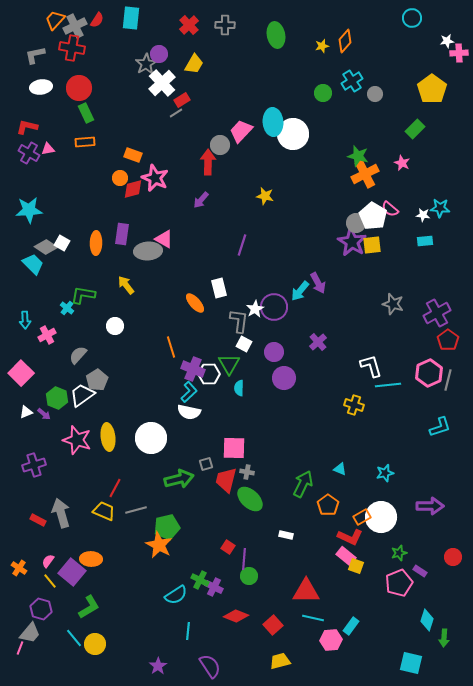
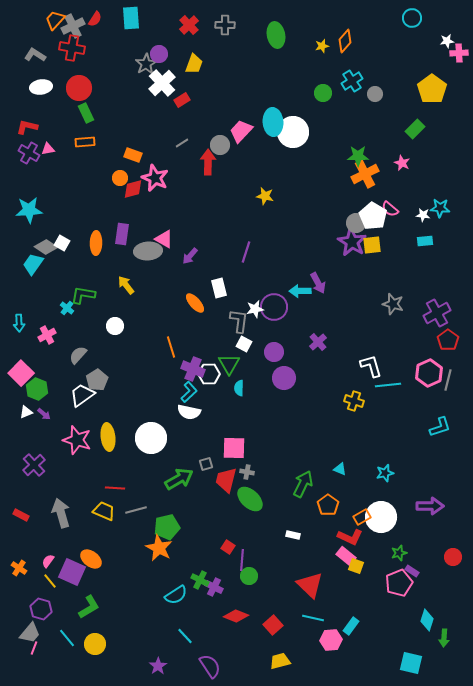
cyan rectangle at (131, 18): rotated 10 degrees counterclockwise
red semicircle at (97, 20): moved 2 px left, 1 px up
gray cross at (75, 26): moved 2 px left
gray L-shape at (35, 55): rotated 45 degrees clockwise
yellow trapezoid at (194, 64): rotated 10 degrees counterclockwise
gray line at (176, 113): moved 6 px right, 30 px down
white circle at (293, 134): moved 2 px up
green star at (358, 156): rotated 15 degrees counterclockwise
purple arrow at (201, 200): moved 11 px left, 56 px down
purple line at (242, 245): moved 4 px right, 7 px down
cyan trapezoid at (33, 264): rotated 100 degrees counterclockwise
cyan arrow at (300, 291): rotated 50 degrees clockwise
white star at (255, 309): rotated 18 degrees clockwise
cyan arrow at (25, 320): moved 6 px left, 3 px down
green hexagon at (57, 398): moved 20 px left, 9 px up
yellow cross at (354, 405): moved 4 px up
purple cross at (34, 465): rotated 25 degrees counterclockwise
green arrow at (179, 479): rotated 16 degrees counterclockwise
red line at (115, 488): rotated 66 degrees clockwise
red rectangle at (38, 520): moved 17 px left, 5 px up
white rectangle at (286, 535): moved 7 px right
orange star at (159, 545): moved 3 px down
orange ellipse at (91, 559): rotated 35 degrees clockwise
purple line at (244, 559): moved 2 px left, 1 px down
purple rectangle at (420, 571): moved 8 px left
purple square at (72, 572): rotated 16 degrees counterclockwise
red triangle at (306, 591): moved 4 px right, 6 px up; rotated 44 degrees clockwise
cyan line at (188, 631): moved 3 px left, 5 px down; rotated 48 degrees counterclockwise
cyan line at (74, 638): moved 7 px left
pink line at (20, 648): moved 14 px right
